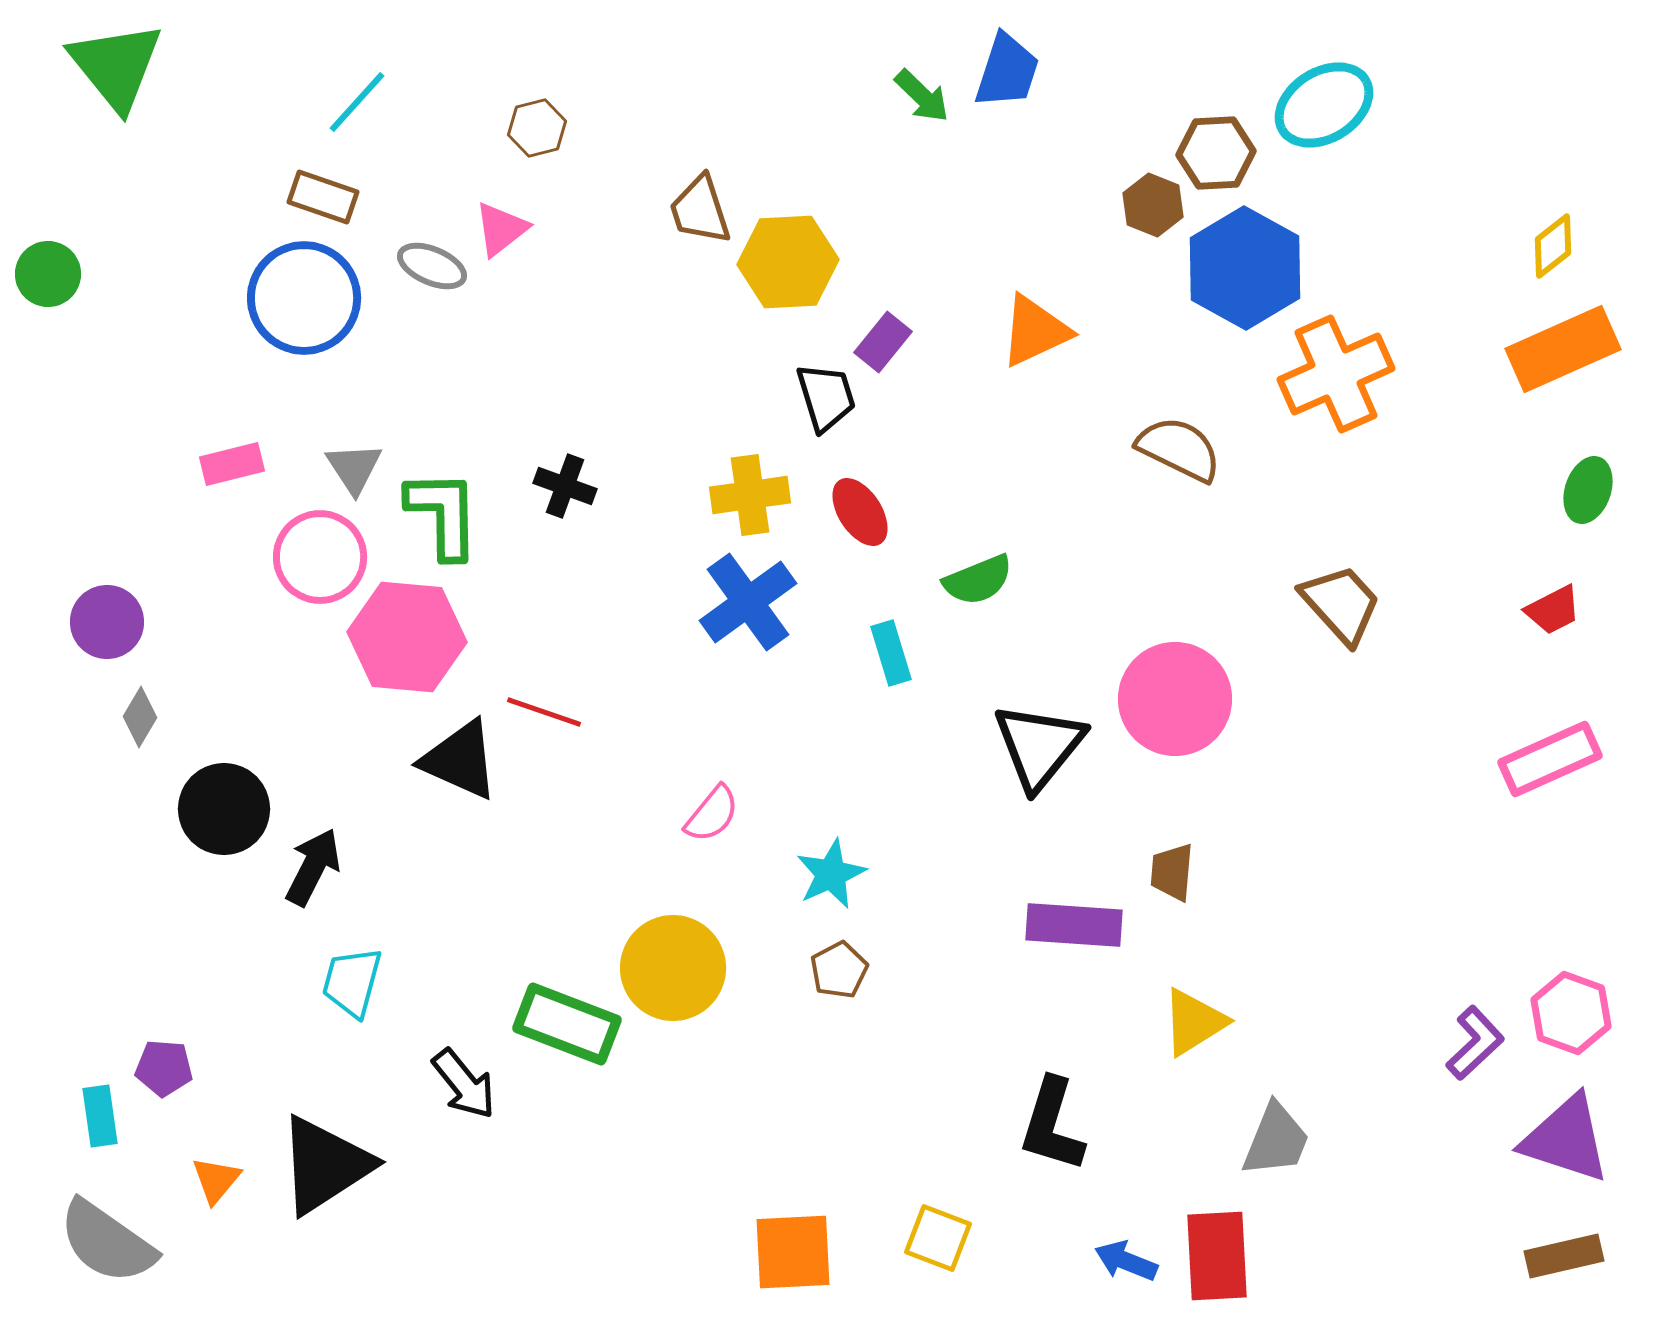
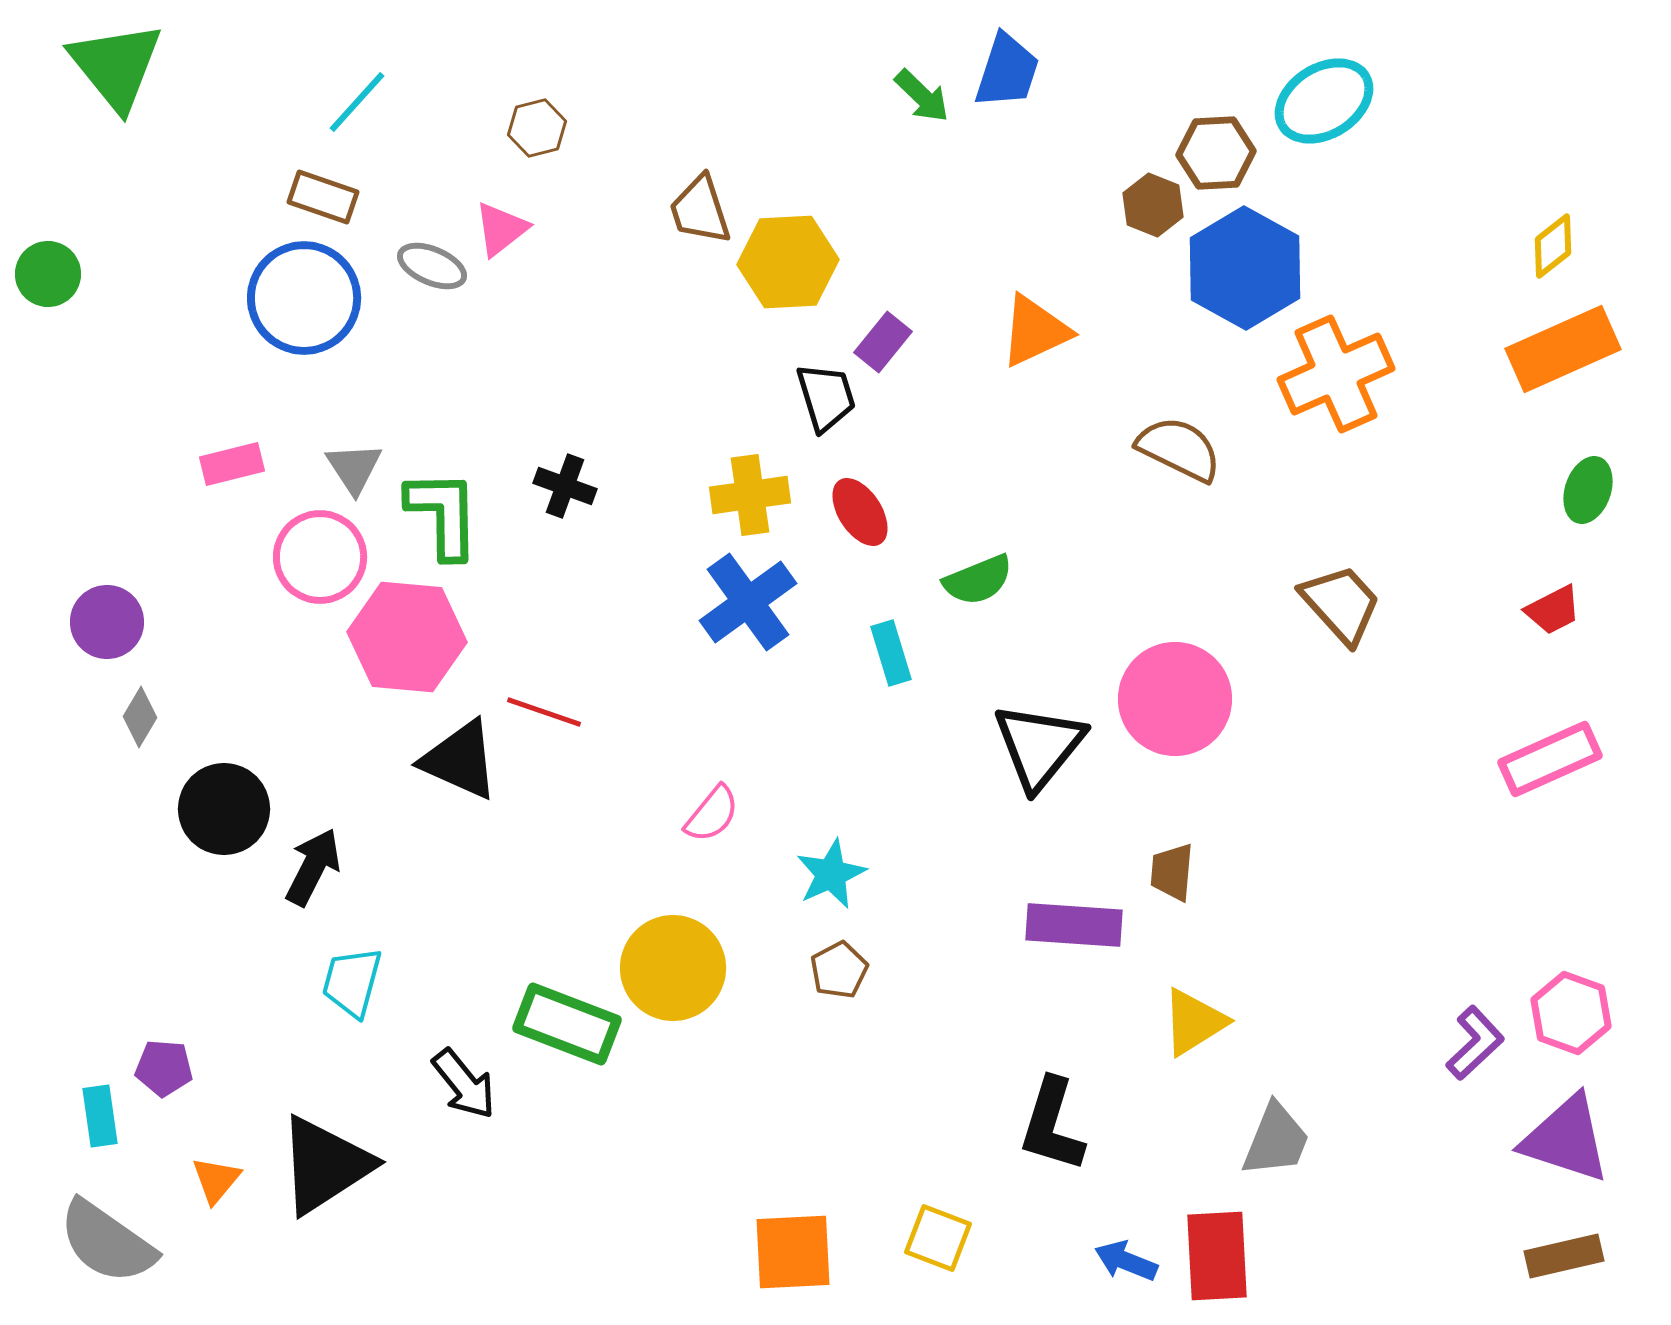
cyan ellipse at (1324, 105): moved 4 px up
